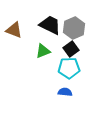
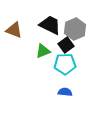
gray hexagon: moved 1 px right, 1 px down
black square: moved 5 px left, 4 px up
cyan pentagon: moved 4 px left, 4 px up
